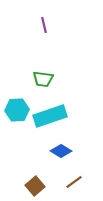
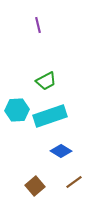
purple line: moved 6 px left
green trapezoid: moved 3 px right, 2 px down; rotated 35 degrees counterclockwise
